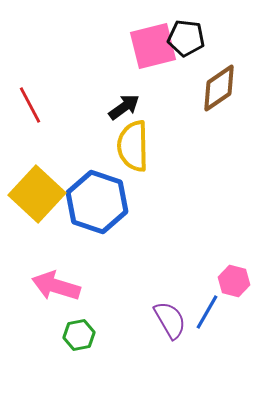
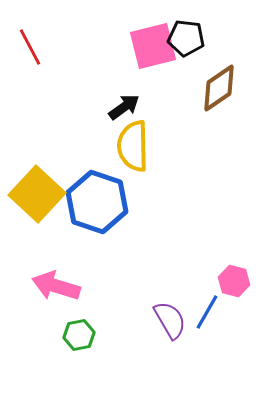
red line: moved 58 px up
